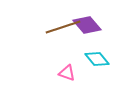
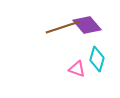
cyan diamond: rotated 55 degrees clockwise
pink triangle: moved 10 px right, 4 px up
